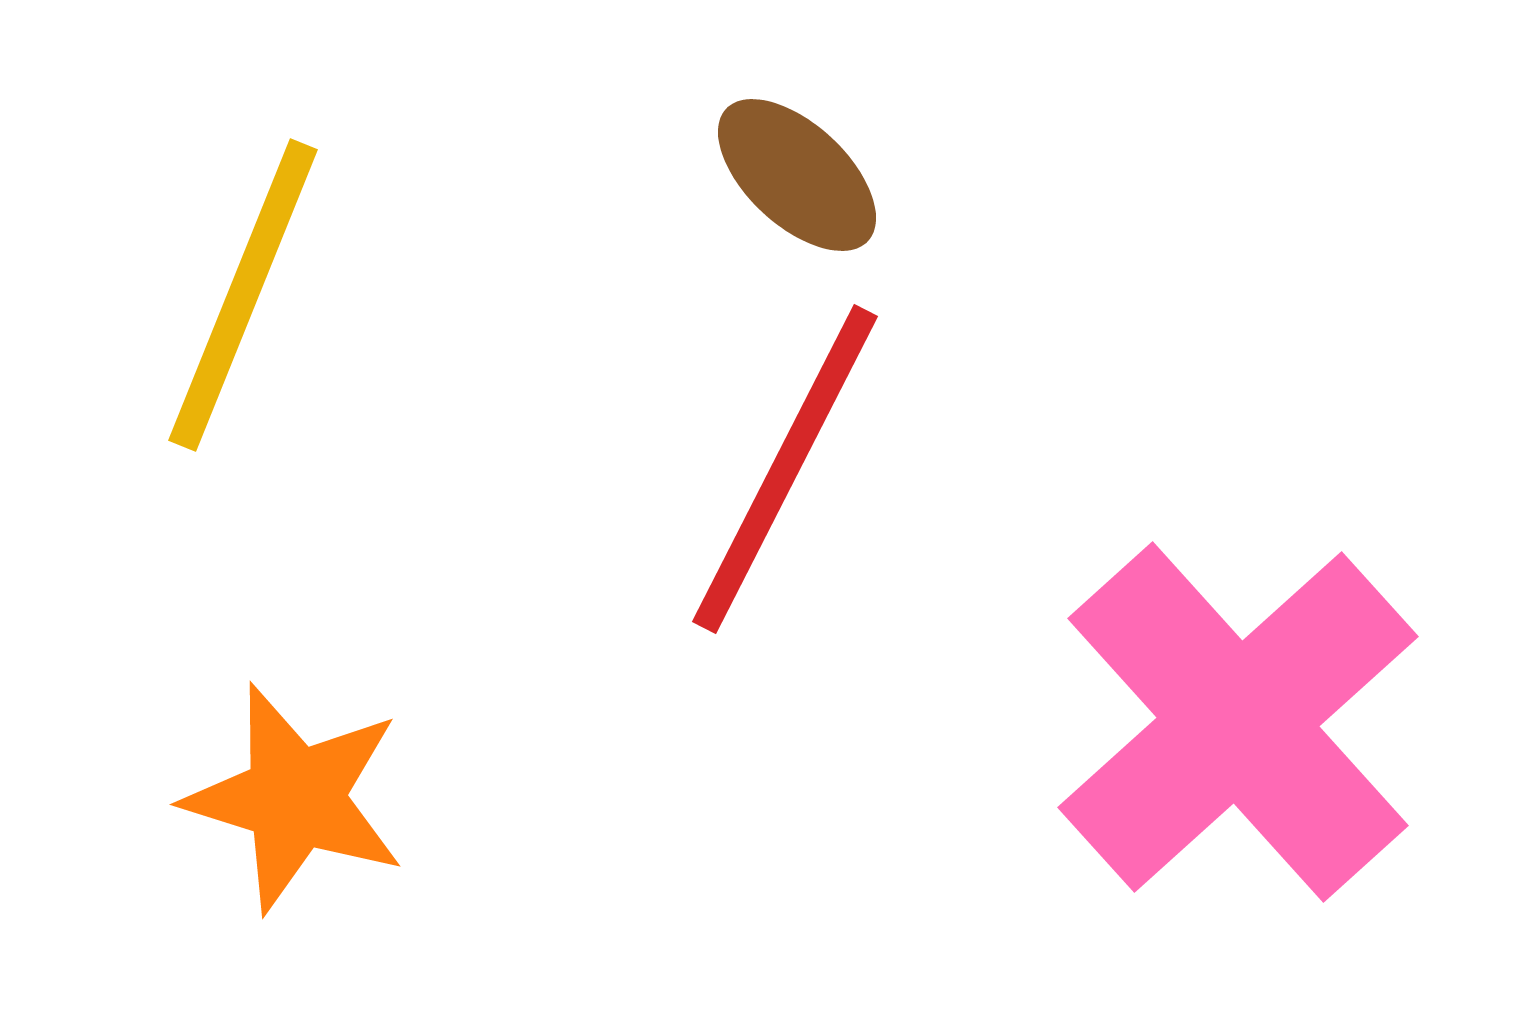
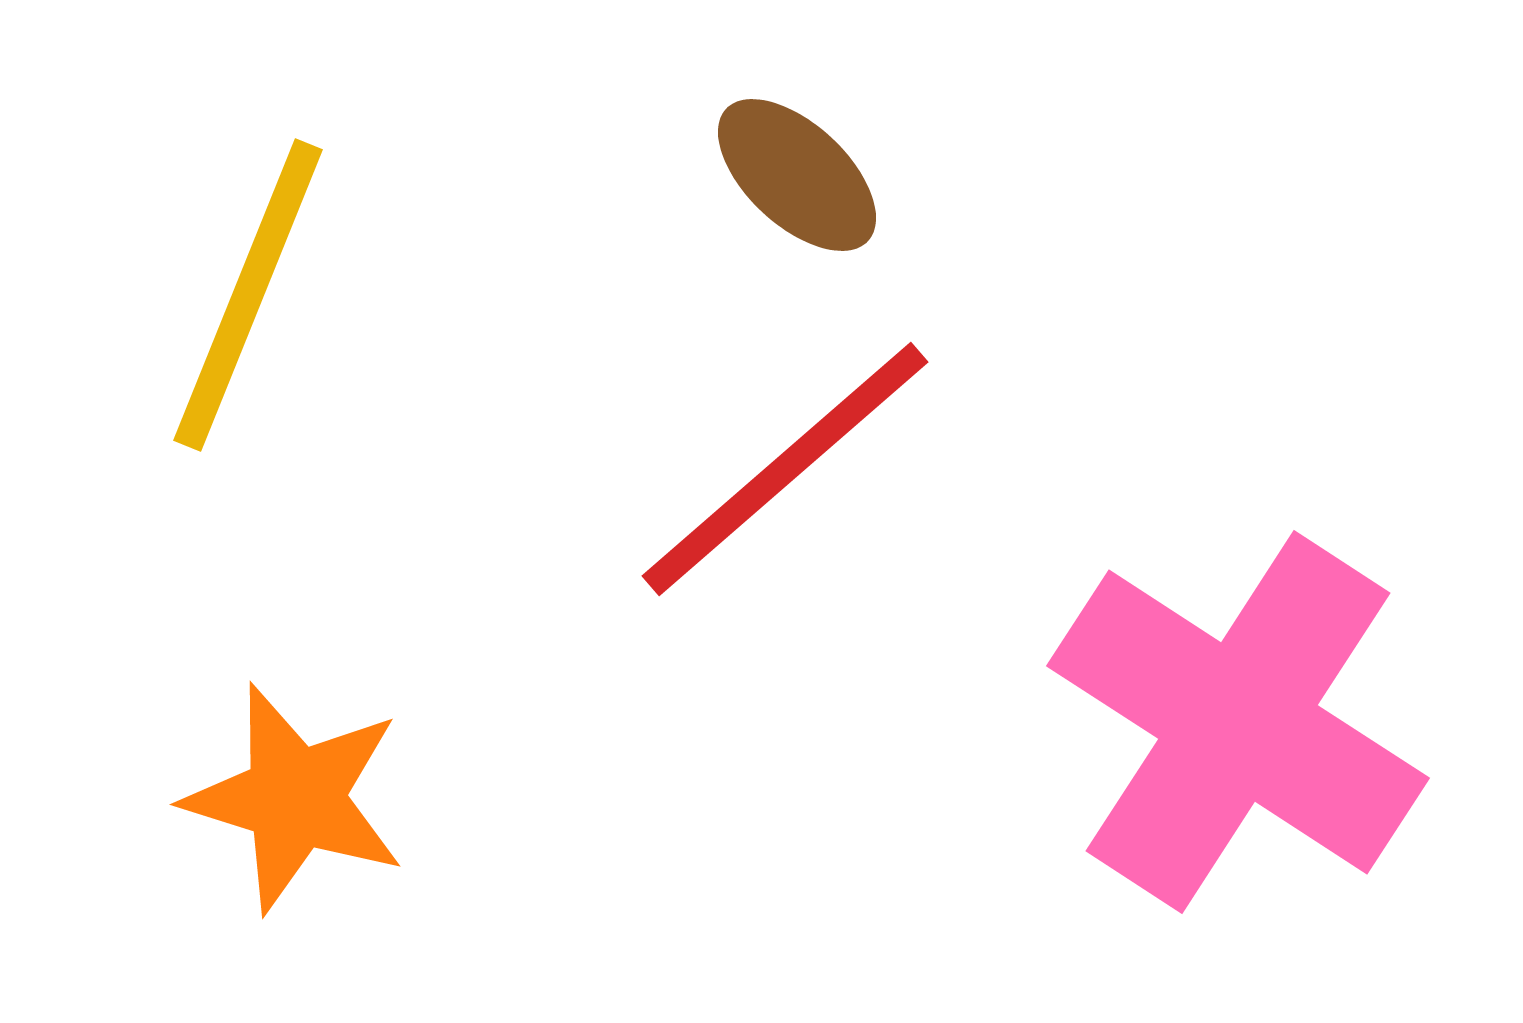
yellow line: moved 5 px right
red line: rotated 22 degrees clockwise
pink cross: rotated 15 degrees counterclockwise
